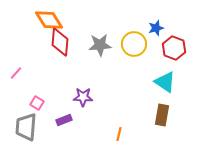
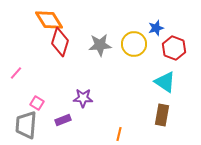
red diamond: rotated 12 degrees clockwise
purple star: moved 1 px down
purple rectangle: moved 1 px left
gray trapezoid: moved 2 px up
